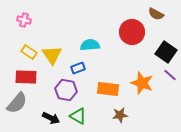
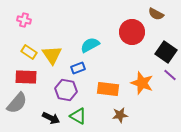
cyan semicircle: rotated 24 degrees counterclockwise
